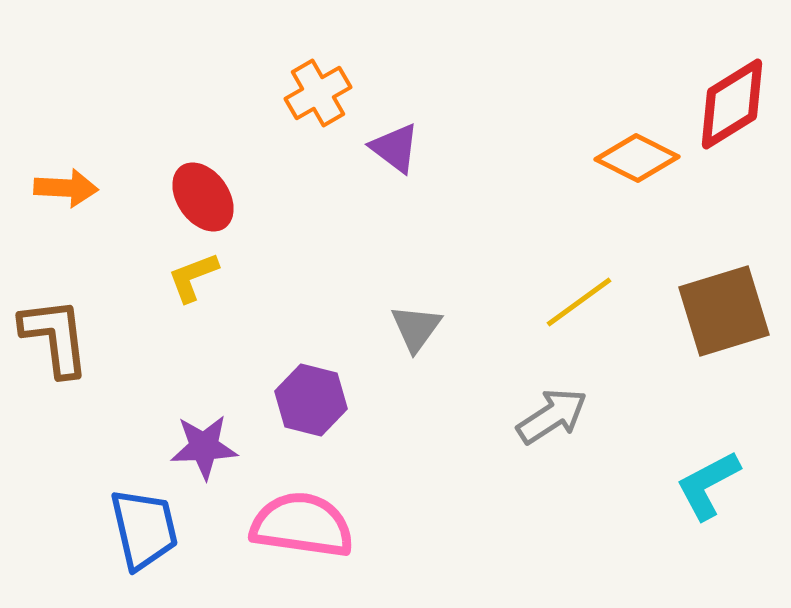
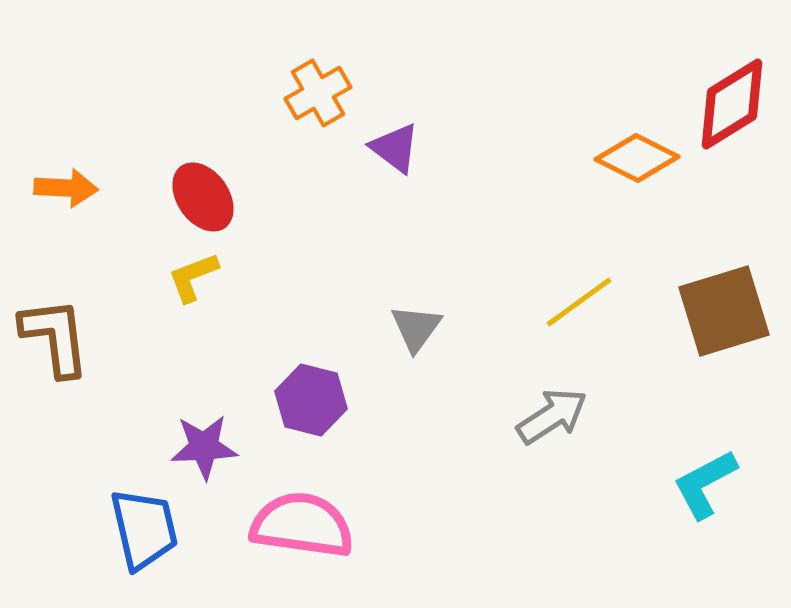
cyan L-shape: moved 3 px left, 1 px up
